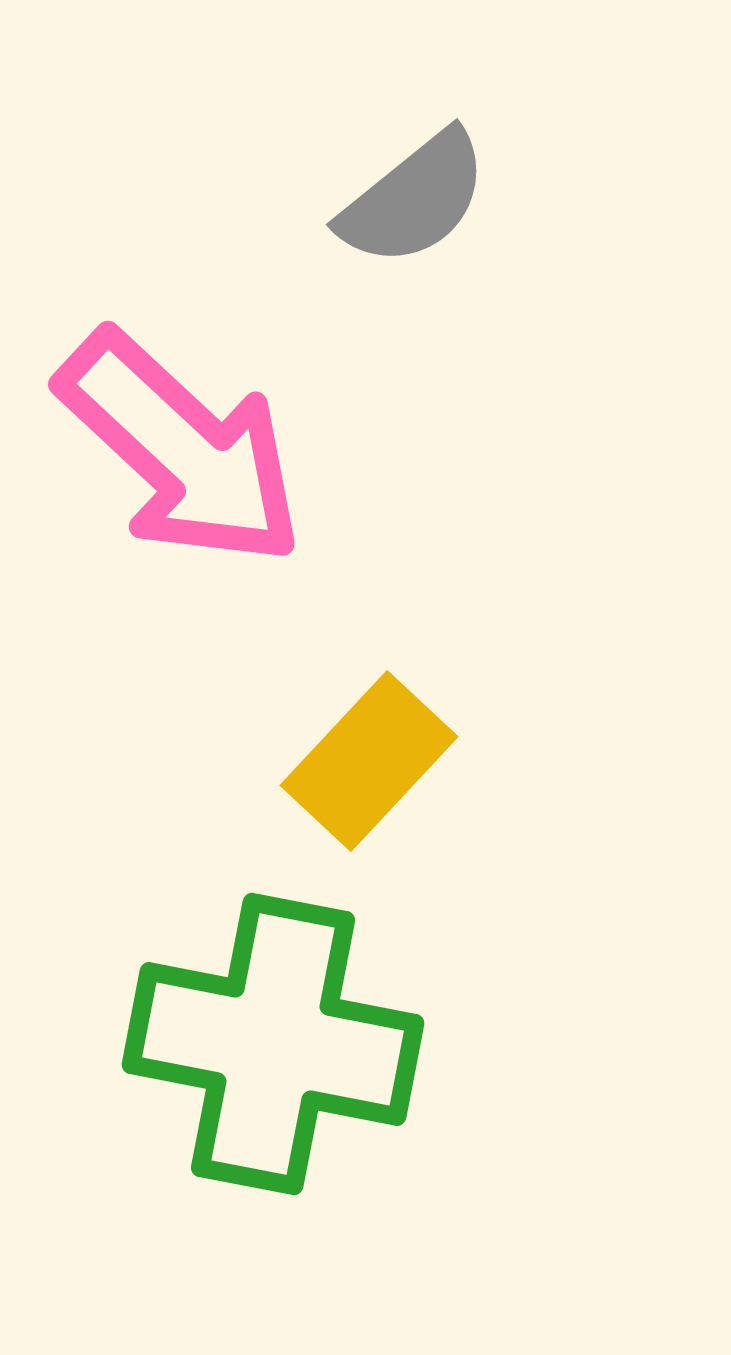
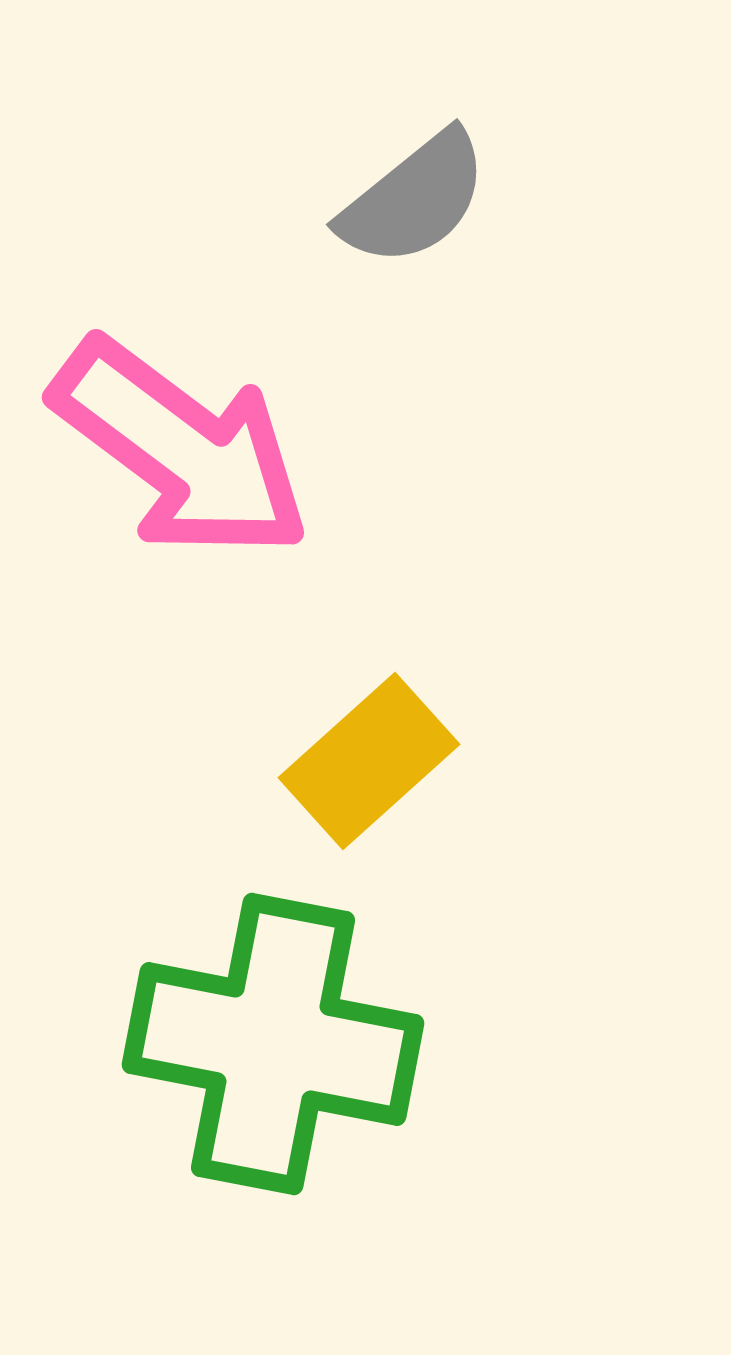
pink arrow: rotated 6 degrees counterclockwise
yellow rectangle: rotated 5 degrees clockwise
